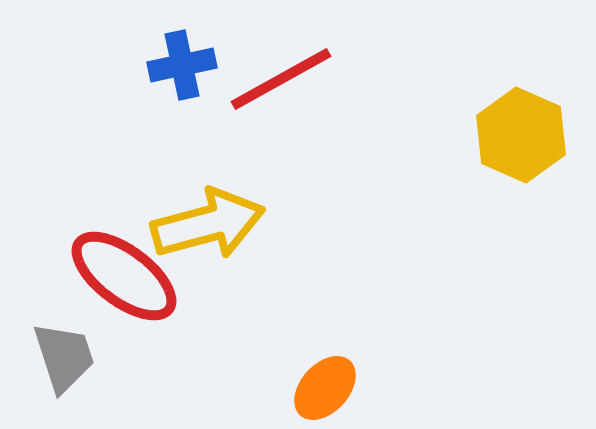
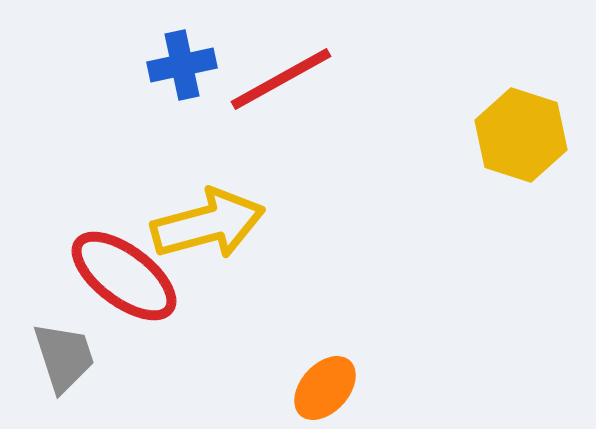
yellow hexagon: rotated 6 degrees counterclockwise
